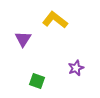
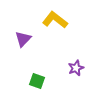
purple triangle: rotated 12 degrees clockwise
